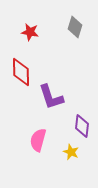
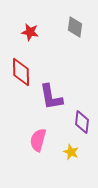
gray diamond: rotated 10 degrees counterclockwise
purple L-shape: rotated 8 degrees clockwise
purple diamond: moved 4 px up
